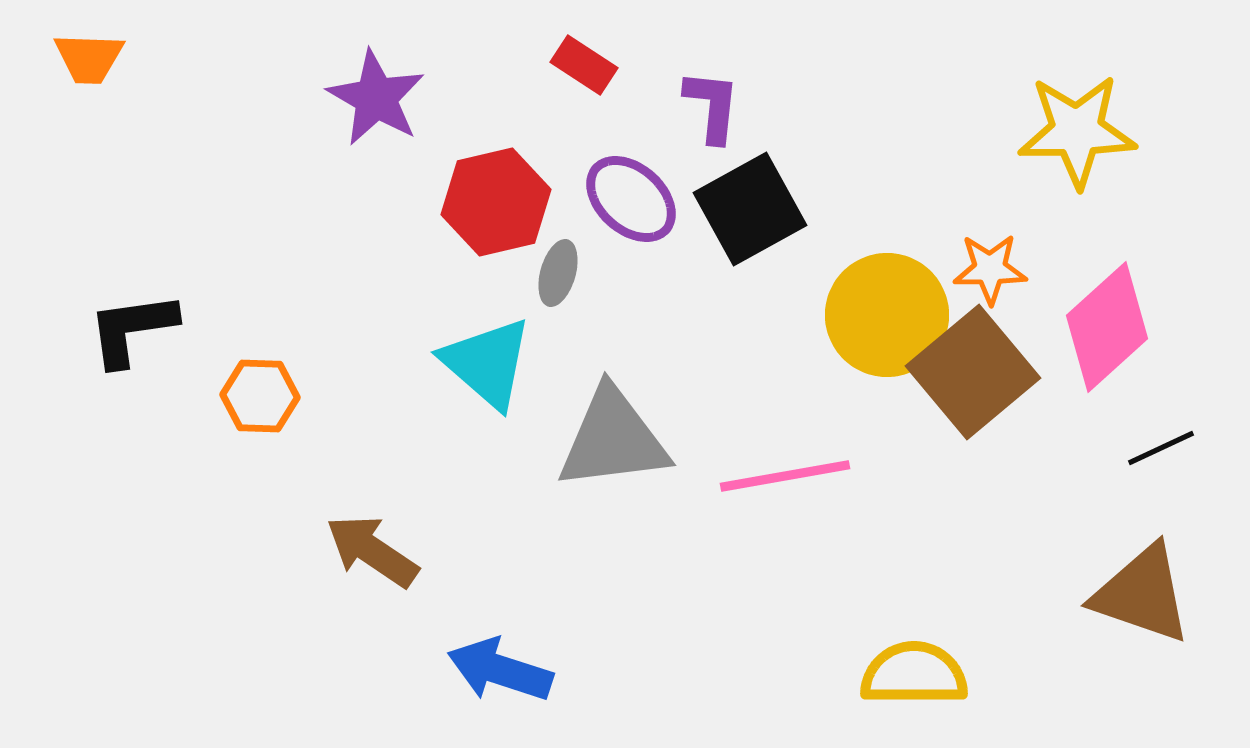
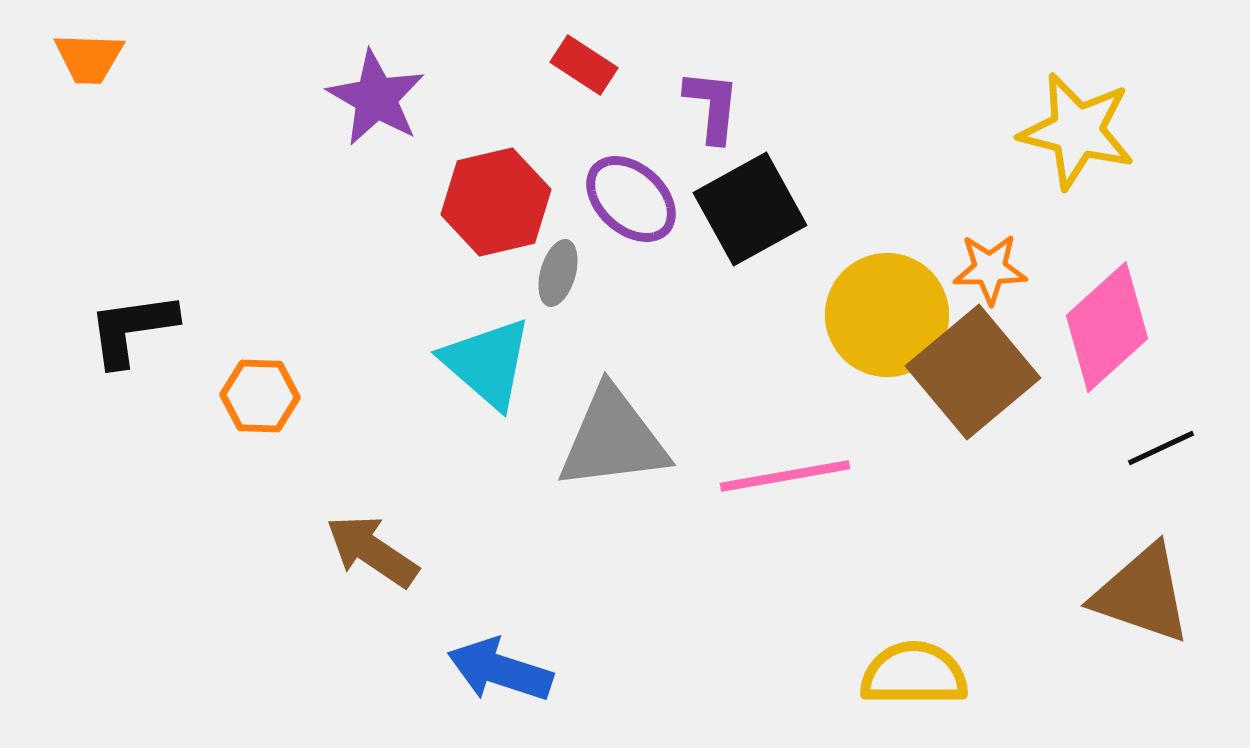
yellow star: rotated 15 degrees clockwise
